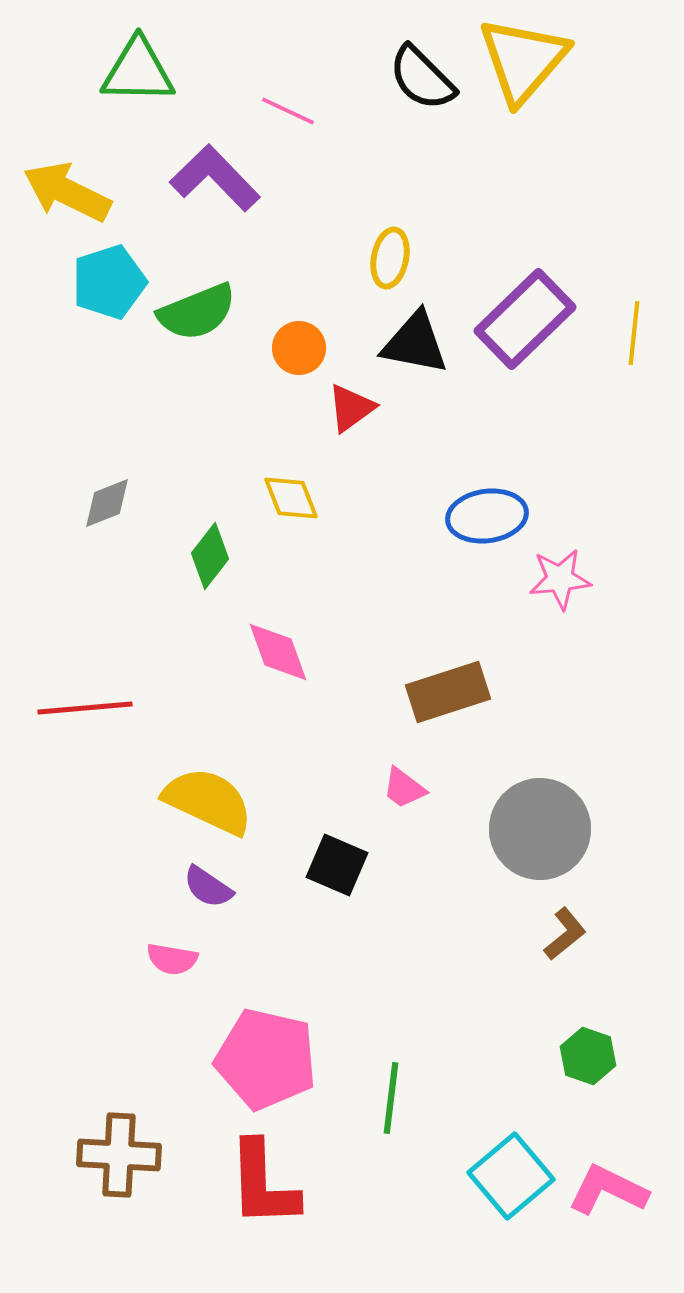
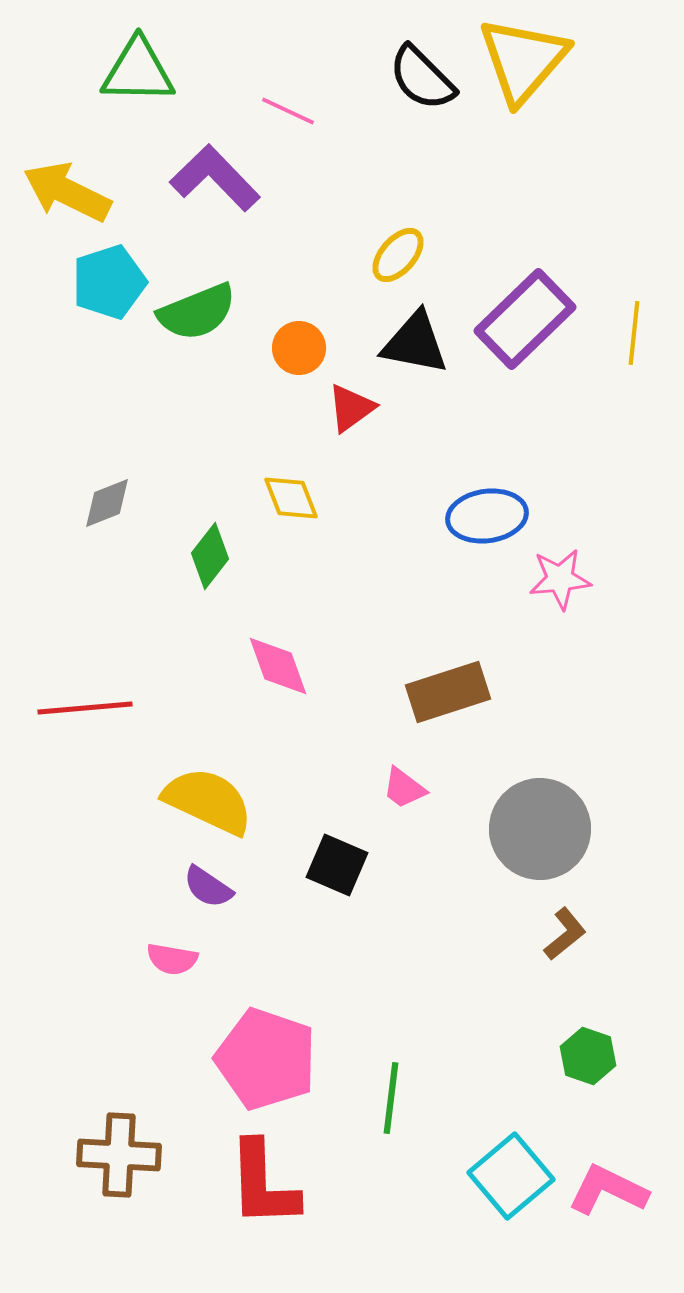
yellow ellipse: moved 8 px right, 3 px up; rotated 30 degrees clockwise
pink diamond: moved 14 px down
pink pentagon: rotated 6 degrees clockwise
